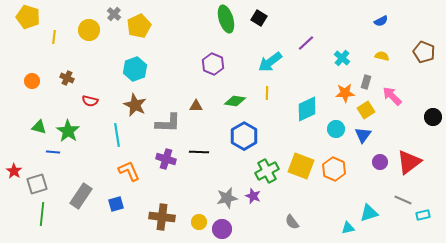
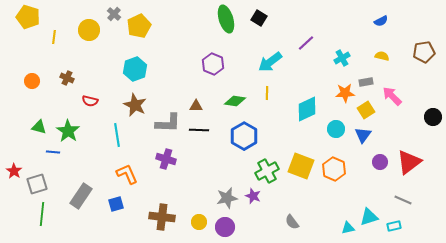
brown pentagon at (424, 52): rotated 30 degrees counterclockwise
cyan cross at (342, 58): rotated 21 degrees clockwise
gray rectangle at (366, 82): rotated 64 degrees clockwise
black line at (199, 152): moved 22 px up
orange L-shape at (129, 171): moved 2 px left, 3 px down
cyan triangle at (369, 213): moved 4 px down
cyan rectangle at (423, 215): moved 29 px left, 11 px down
purple circle at (222, 229): moved 3 px right, 2 px up
